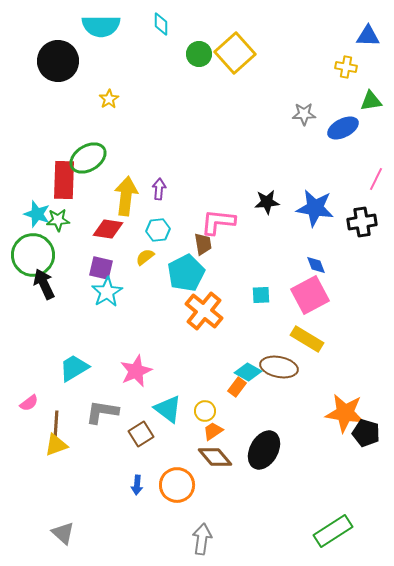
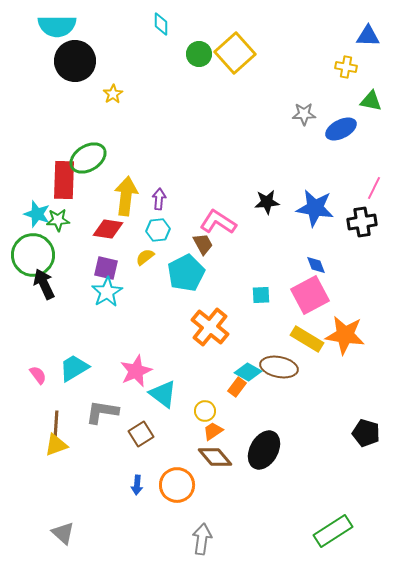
cyan semicircle at (101, 26): moved 44 px left
black circle at (58, 61): moved 17 px right
yellow star at (109, 99): moved 4 px right, 5 px up
green triangle at (371, 101): rotated 20 degrees clockwise
blue ellipse at (343, 128): moved 2 px left, 1 px down
pink line at (376, 179): moved 2 px left, 9 px down
purple arrow at (159, 189): moved 10 px down
pink L-shape at (218, 222): rotated 27 degrees clockwise
brown trapezoid at (203, 244): rotated 20 degrees counterclockwise
purple square at (101, 268): moved 5 px right
orange cross at (204, 311): moved 6 px right, 16 px down
pink semicircle at (29, 403): moved 9 px right, 28 px up; rotated 90 degrees counterclockwise
cyan triangle at (168, 409): moved 5 px left, 15 px up
orange star at (345, 413): moved 78 px up
